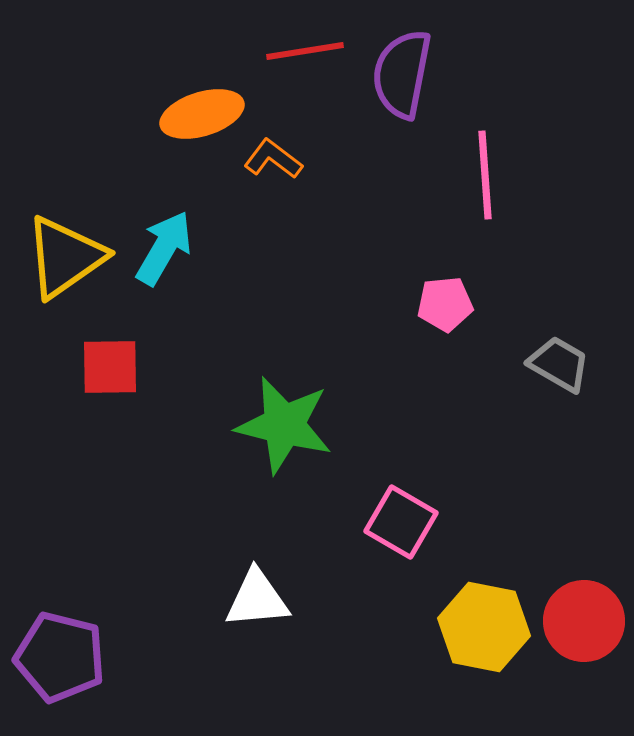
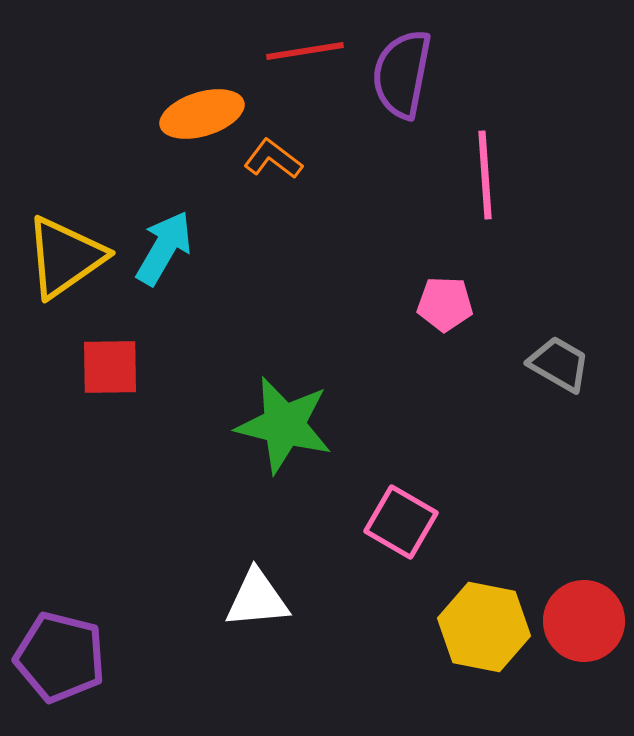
pink pentagon: rotated 8 degrees clockwise
